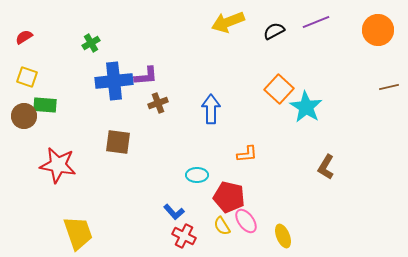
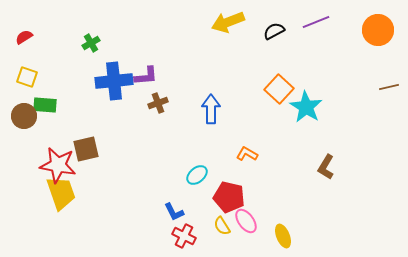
brown square: moved 32 px left, 7 px down; rotated 20 degrees counterclockwise
orange L-shape: rotated 145 degrees counterclockwise
cyan ellipse: rotated 40 degrees counterclockwise
blue L-shape: rotated 15 degrees clockwise
yellow trapezoid: moved 17 px left, 40 px up
